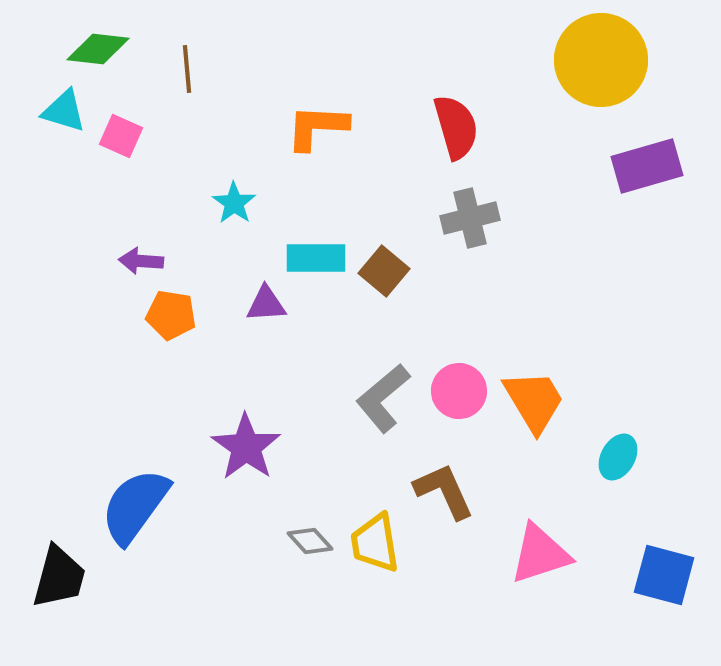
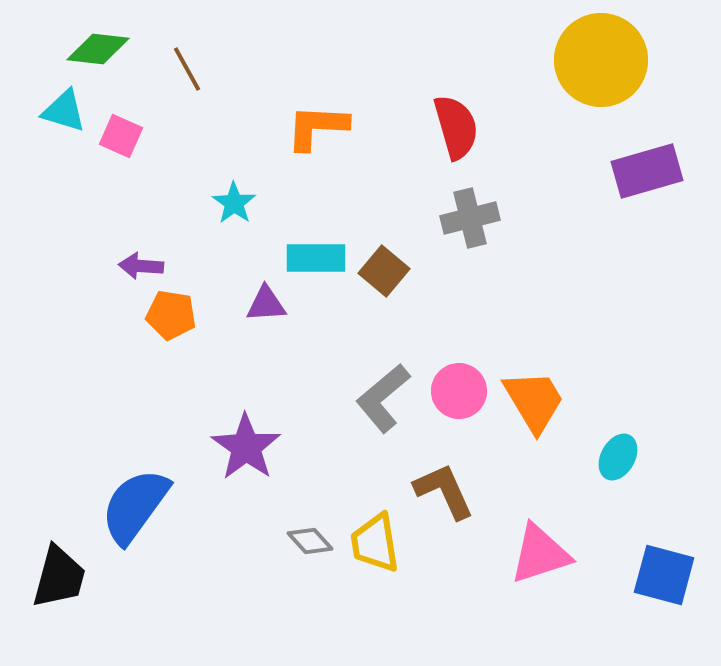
brown line: rotated 24 degrees counterclockwise
purple rectangle: moved 5 px down
purple arrow: moved 5 px down
